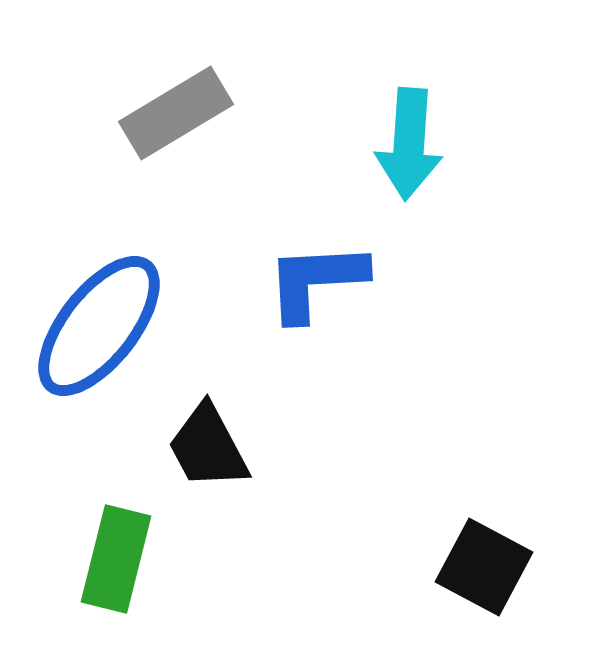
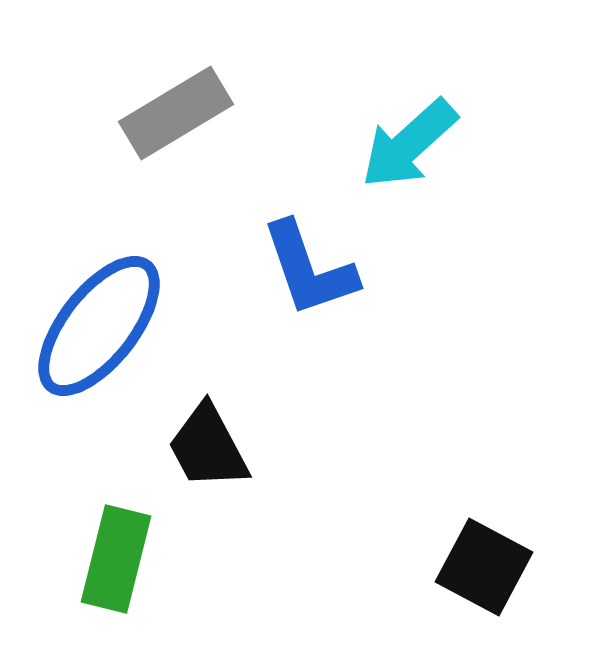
cyan arrow: rotated 44 degrees clockwise
blue L-shape: moved 7 px left, 12 px up; rotated 106 degrees counterclockwise
